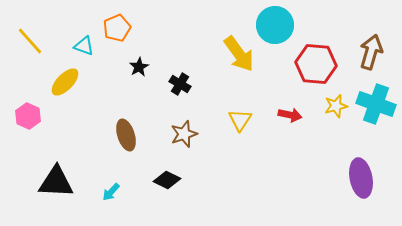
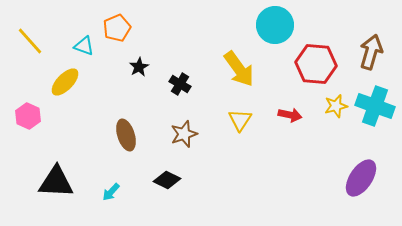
yellow arrow: moved 15 px down
cyan cross: moved 1 px left, 2 px down
purple ellipse: rotated 45 degrees clockwise
